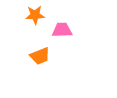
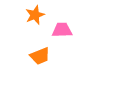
orange star: rotated 18 degrees counterclockwise
